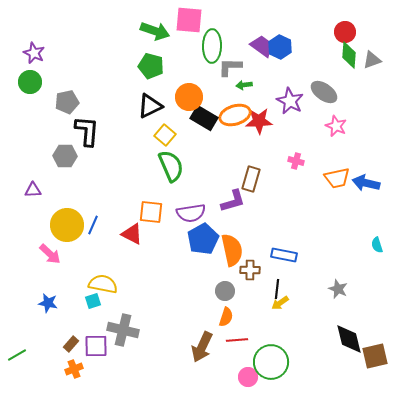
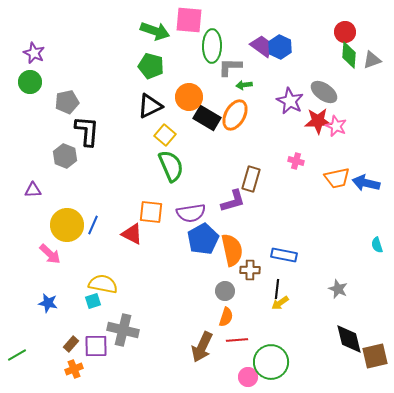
orange ellipse at (235, 115): rotated 44 degrees counterclockwise
black rectangle at (204, 118): moved 3 px right
red star at (259, 121): moved 59 px right
gray hexagon at (65, 156): rotated 20 degrees clockwise
